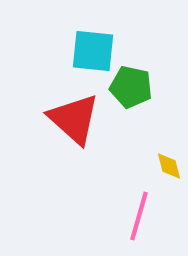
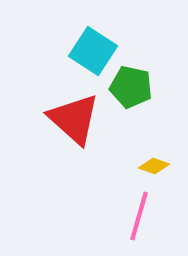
cyan square: rotated 27 degrees clockwise
yellow diamond: moved 15 px left; rotated 56 degrees counterclockwise
